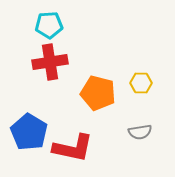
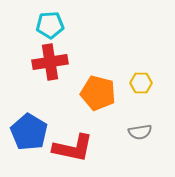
cyan pentagon: moved 1 px right
